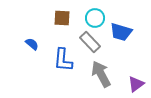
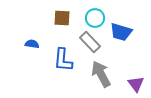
blue semicircle: rotated 32 degrees counterclockwise
purple triangle: rotated 30 degrees counterclockwise
